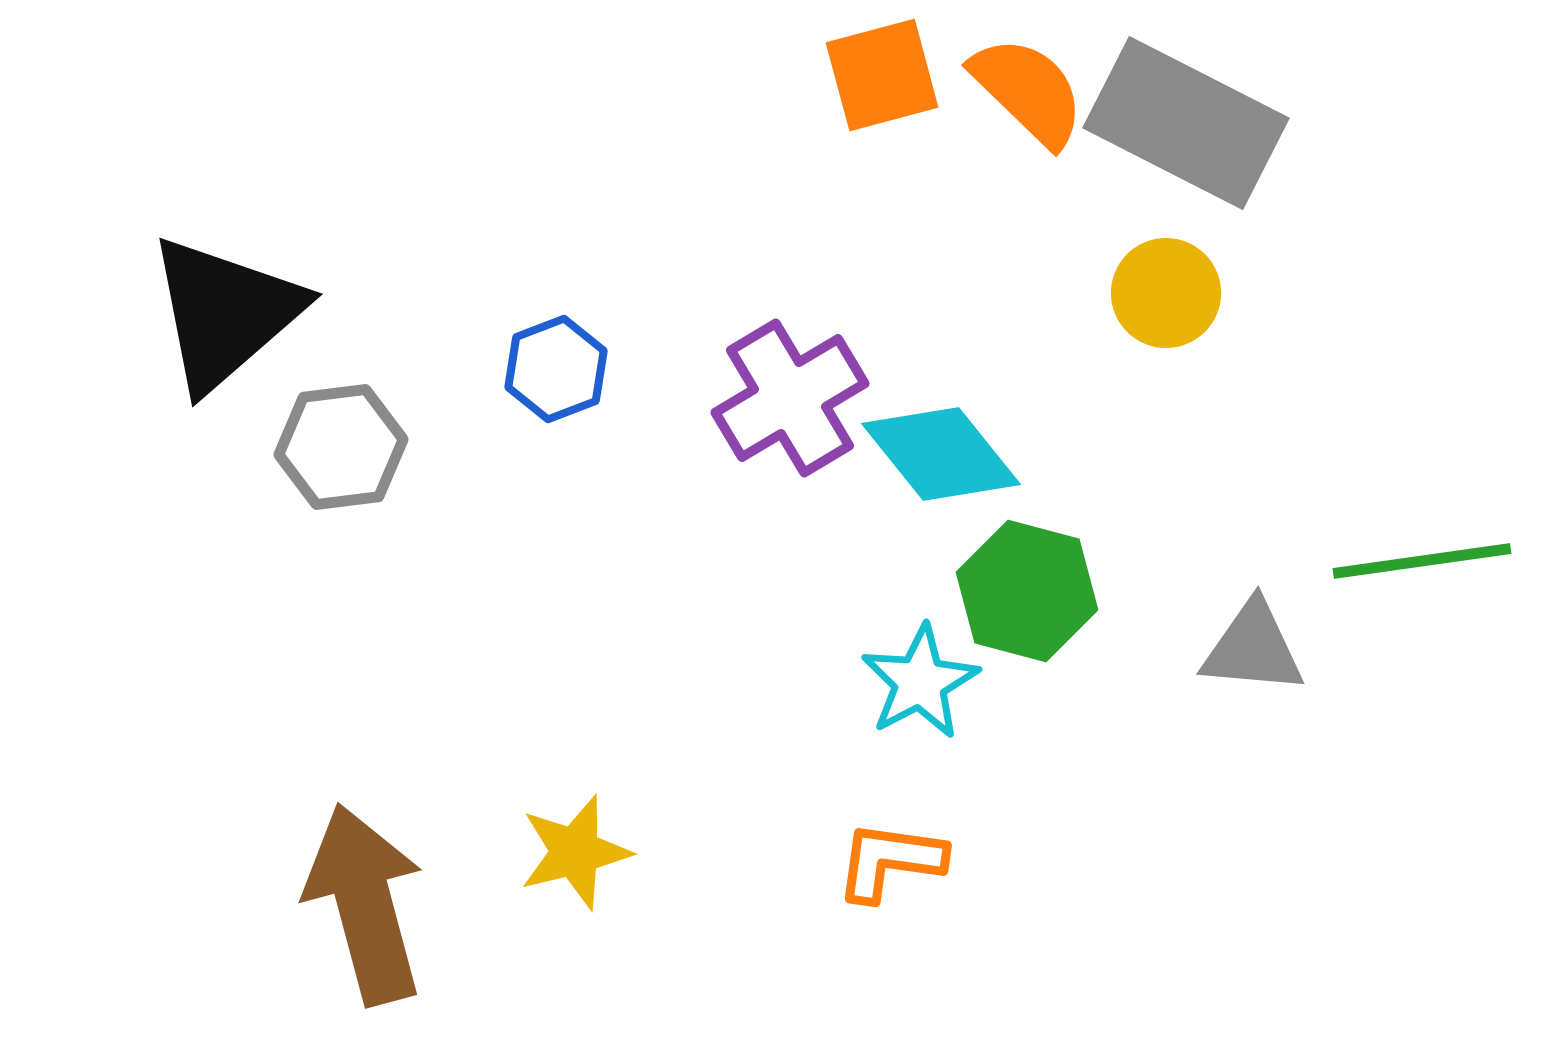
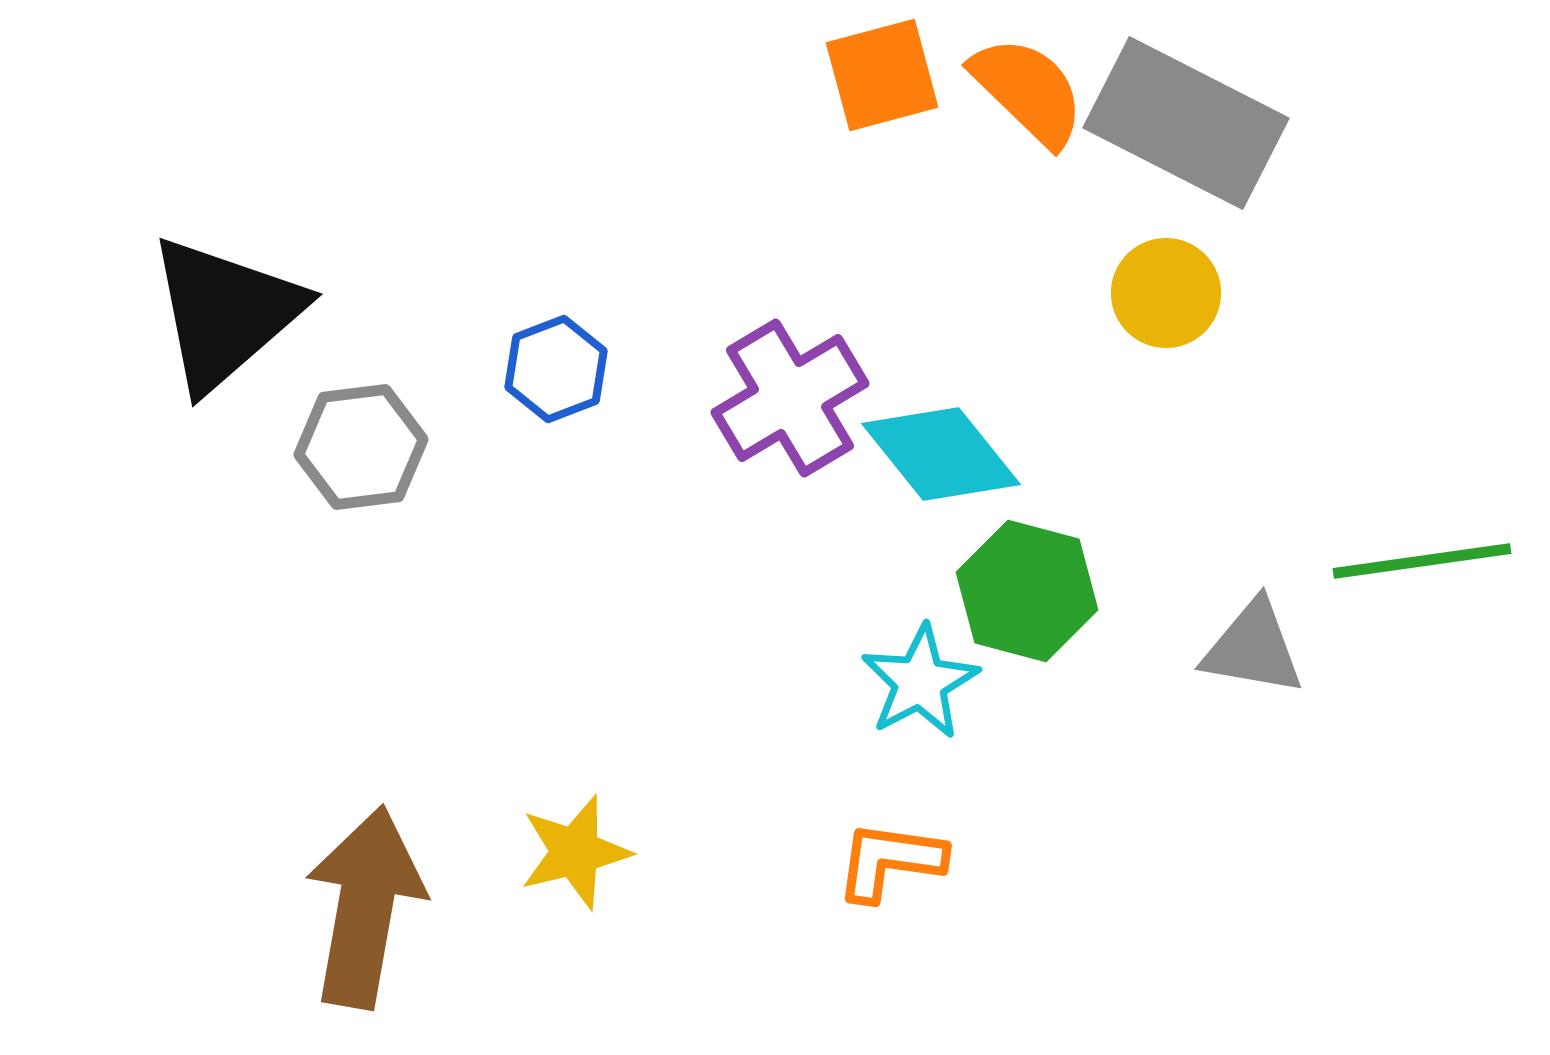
gray hexagon: moved 20 px right
gray triangle: rotated 5 degrees clockwise
brown arrow: moved 3 px down; rotated 25 degrees clockwise
